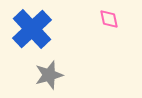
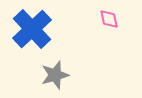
gray star: moved 6 px right
